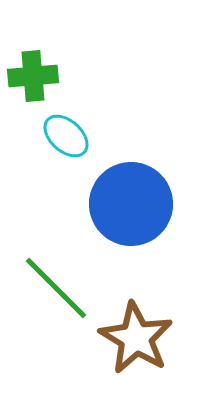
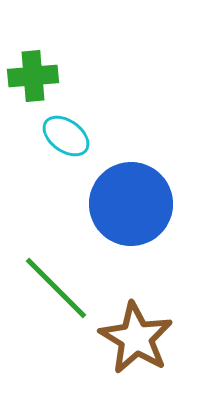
cyan ellipse: rotated 6 degrees counterclockwise
